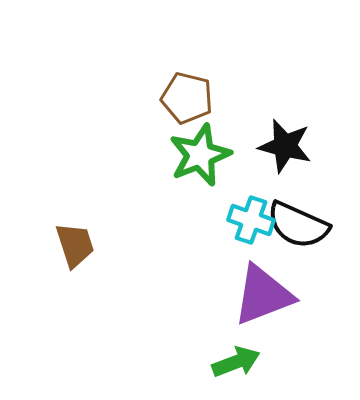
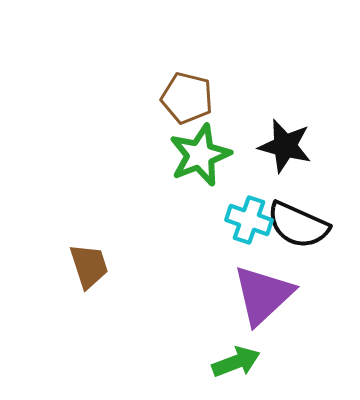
cyan cross: moved 2 px left
brown trapezoid: moved 14 px right, 21 px down
purple triangle: rotated 22 degrees counterclockwise
